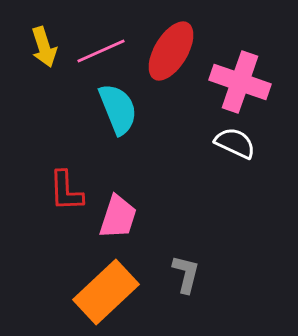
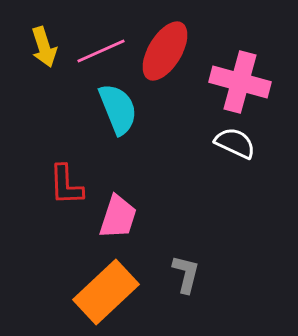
red ellipse: moved 6 px left
pink cross: rotated 4 degrees counterclockwise
red L-shape: moved 6 px up
